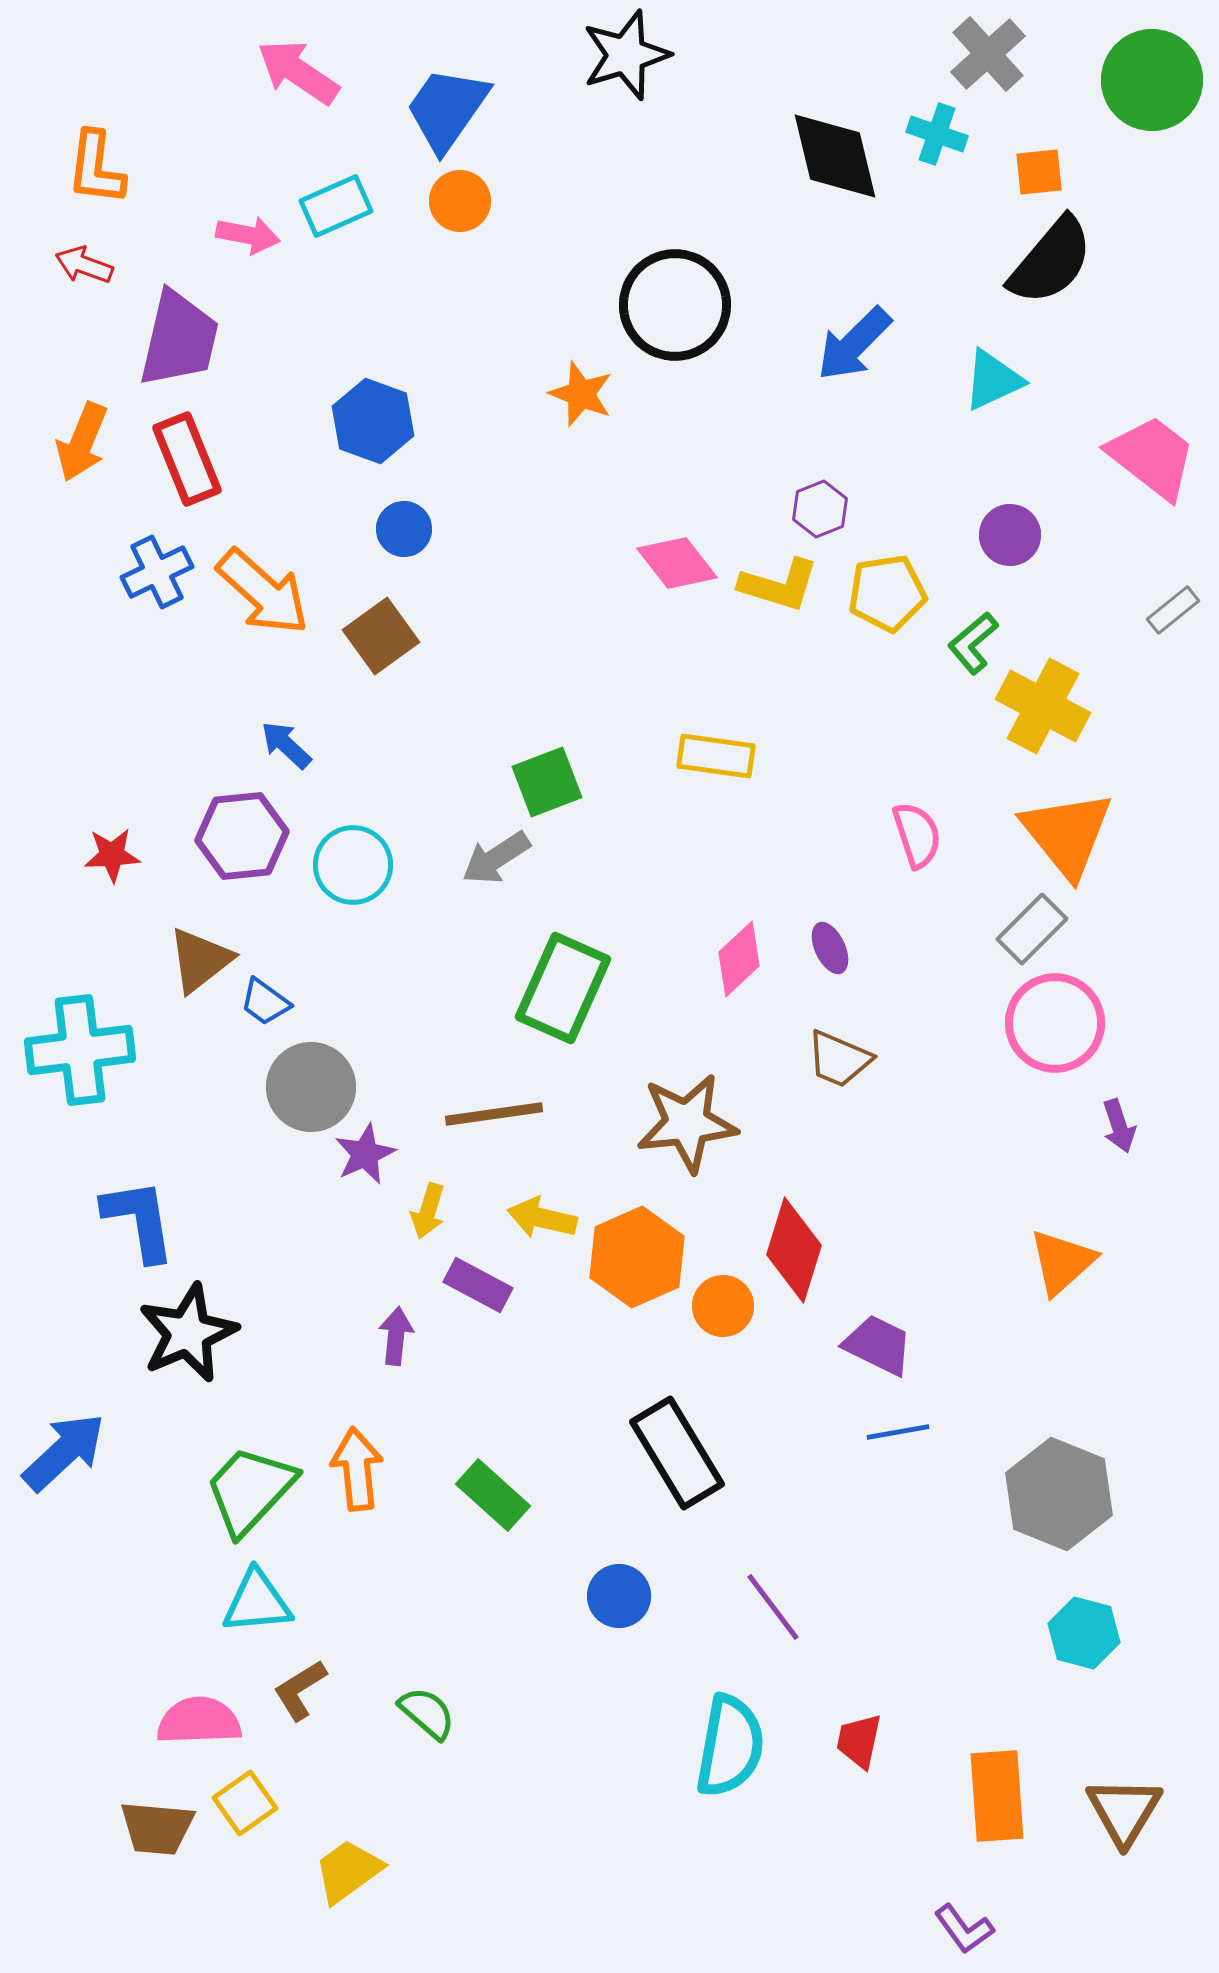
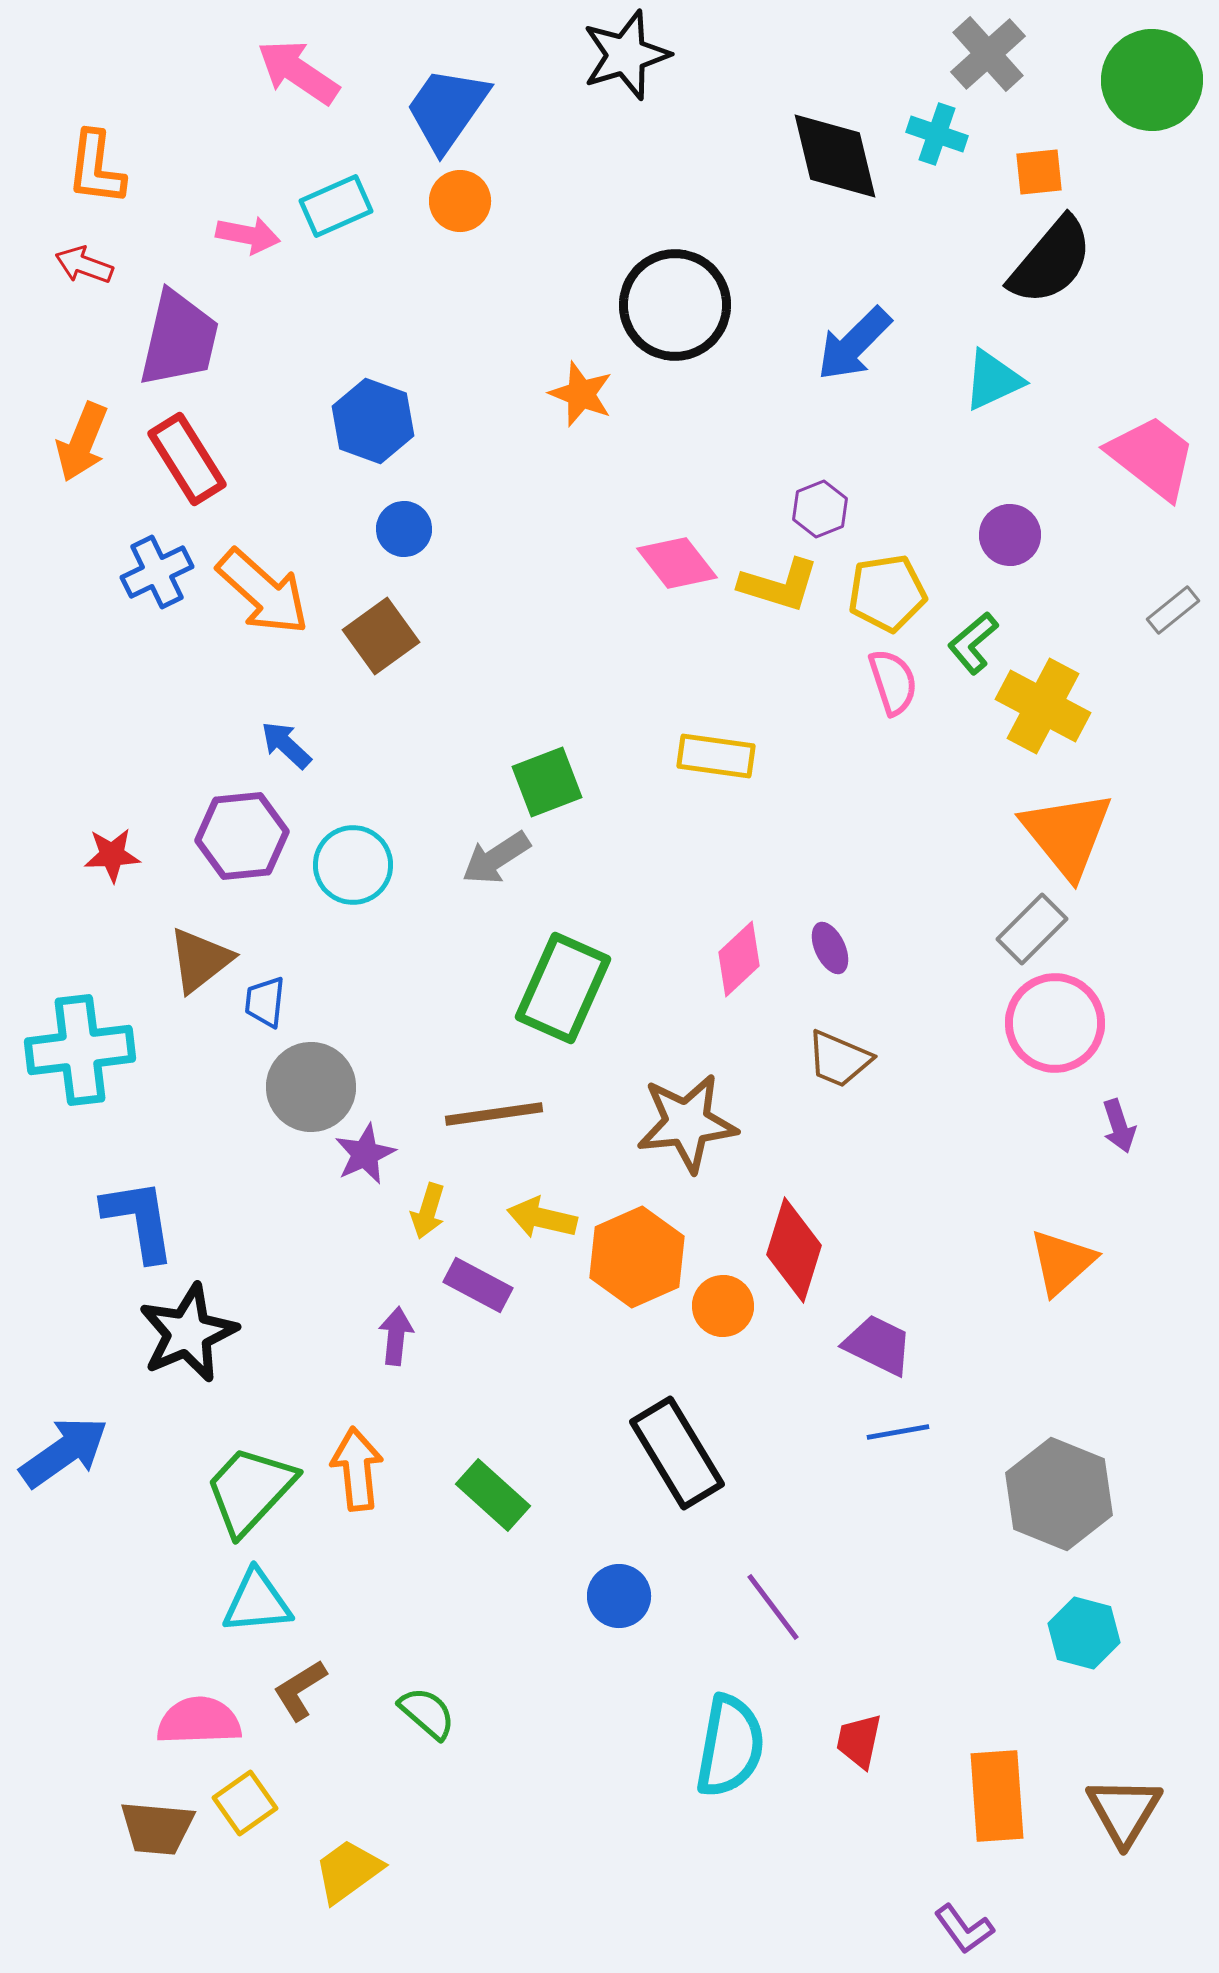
red rectangle at (187, 459): rotated 10 degrees counterclockwise
pink semicircle at (917, 835): moved 24 px left, 153 px up
blue trapezoid at (265, 1002): rotated 60 degrees clockwise
blue arrow at (64, 1452): rotated 8 degrees clockwise
